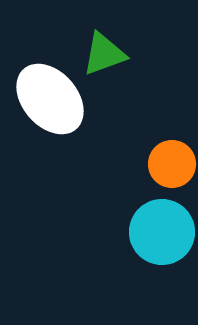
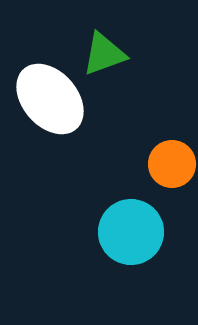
cyan circle: moved 31 px left
